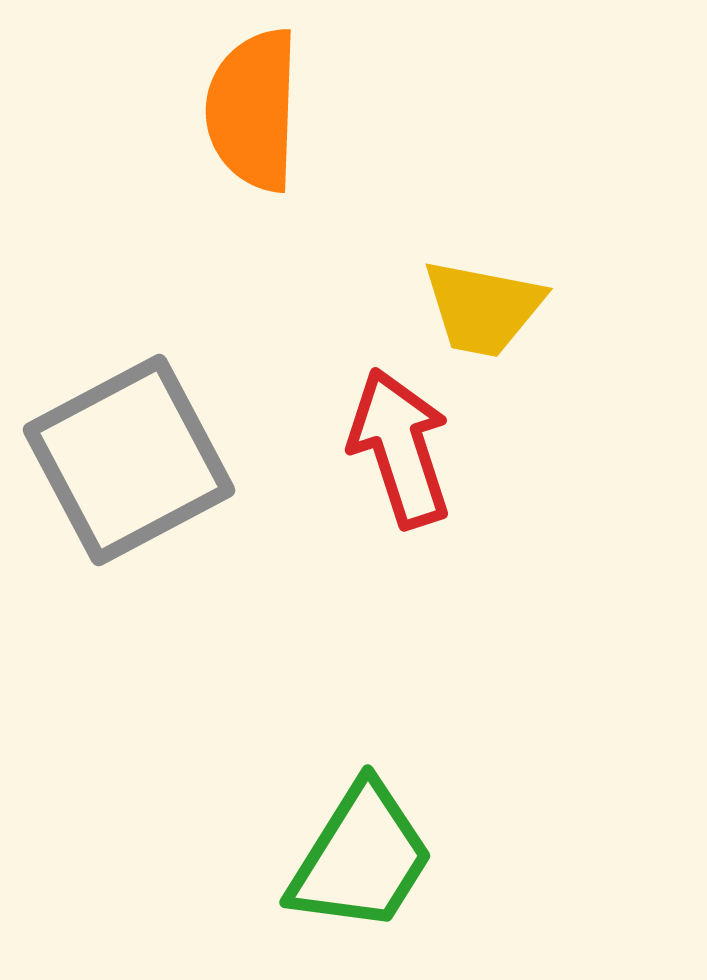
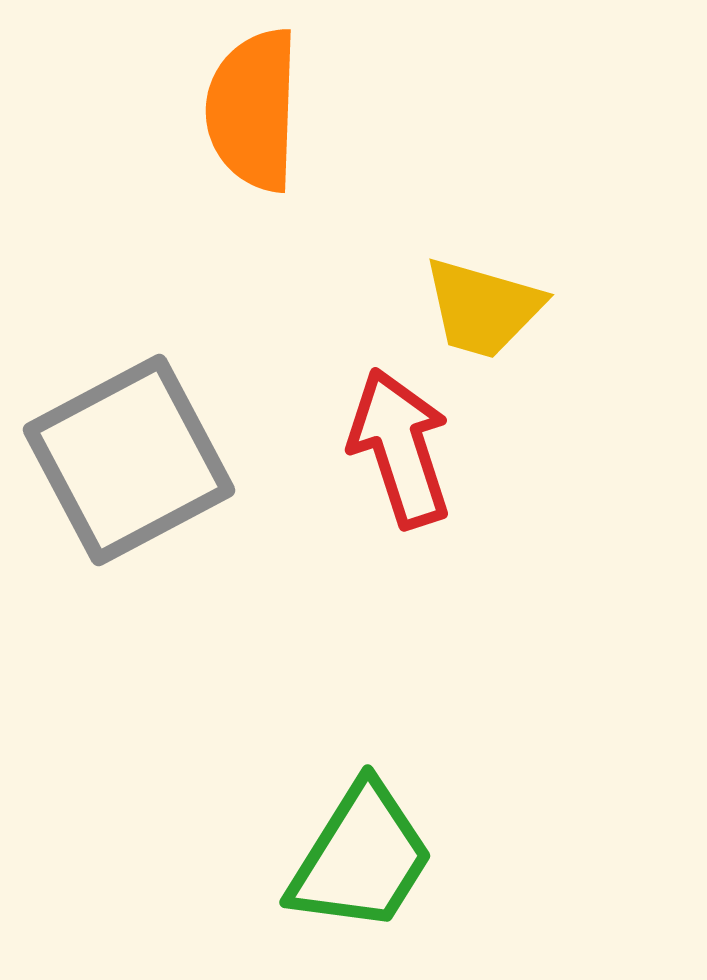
yellow trapezoid: rotated 5 degrees clockwise
